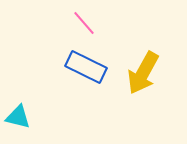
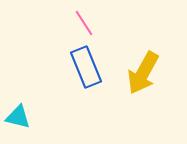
pink line: rotated 8 degrees clockwise
blue rectangle: rotated 42 degrees clockwise
